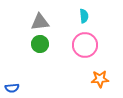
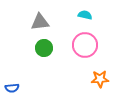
cyan semicircle: moved 1 px right, 1 px up; rotated 72 degrees counterclockwise
green circle: moved 4 px right, 4 px down
